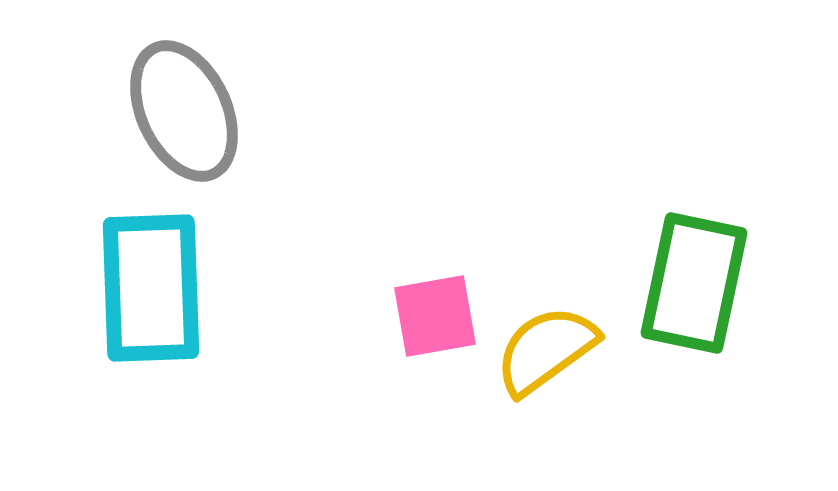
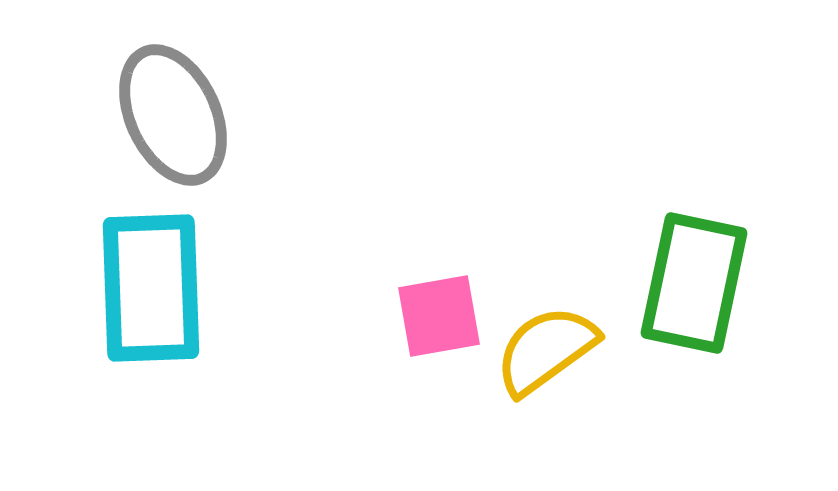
gray ellipse: moved 11 px left, 4 px down
pink square: moved 4 px right
